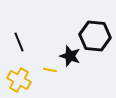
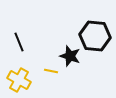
yellow line: moved 1 px right, 1 px down
